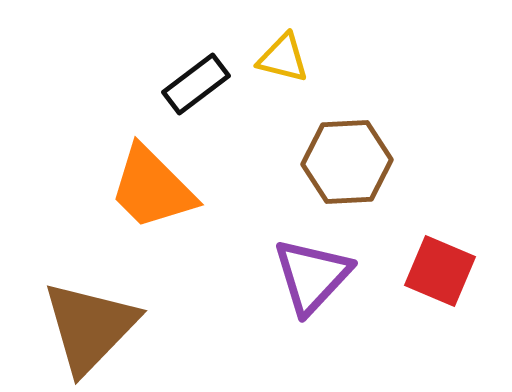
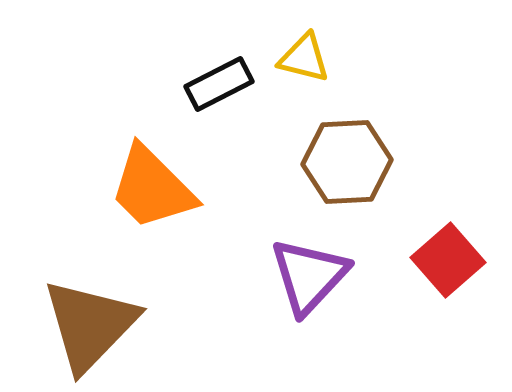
yellow triangle: moved 21 px right
black rectangle: moved 23 px right; rotated 10 degrees clockwise
red square: moved 8 px right, 11 px up; rotated 26 degrees clockwise
purple triangle: moved 3 px left
brown triangle: moved 2 px up
